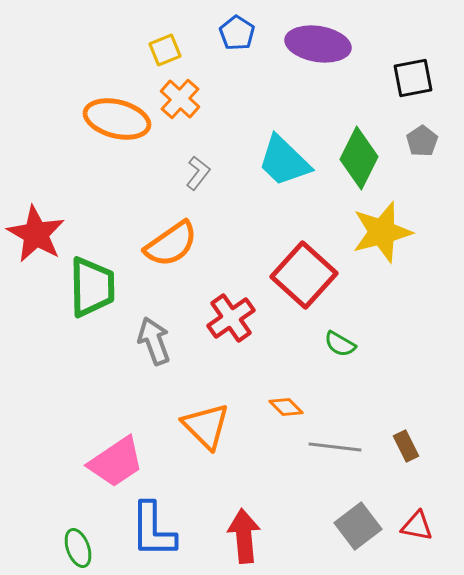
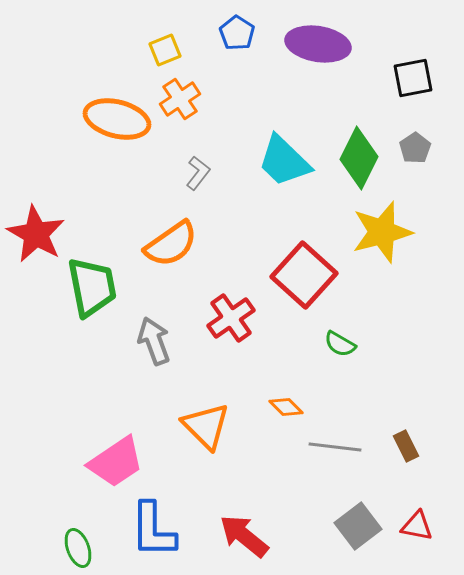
orange cross: rotated 15 degrees clockwise
gray pentagon: moved 7 px left, 7 px down
green trapezoid: rotated 10 degrees counterclockwise
red arrow: rotated 46 degrees counterclockwise
